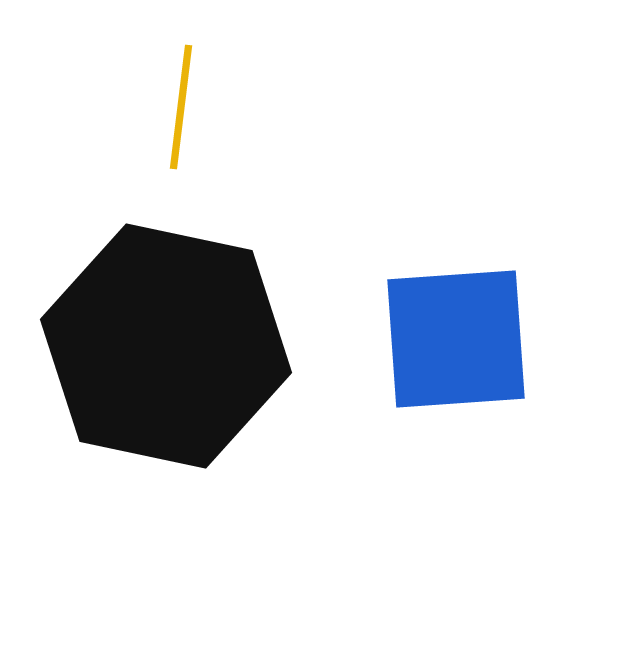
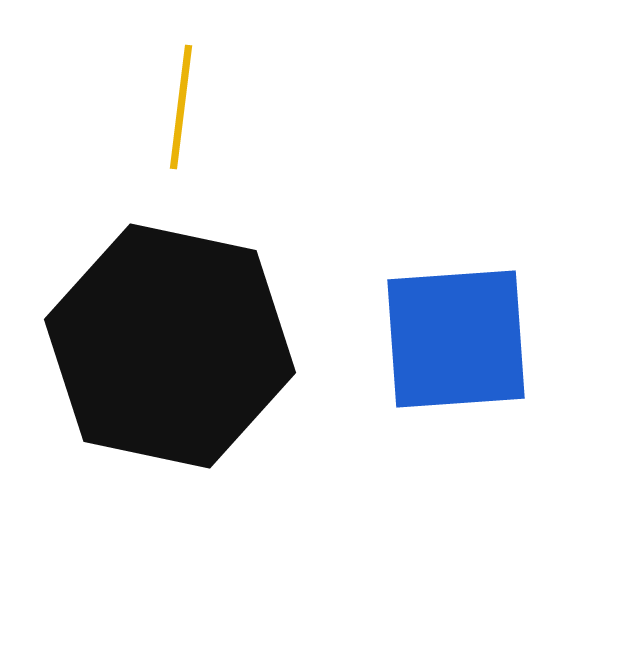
black hexagon: moved 4 px right
